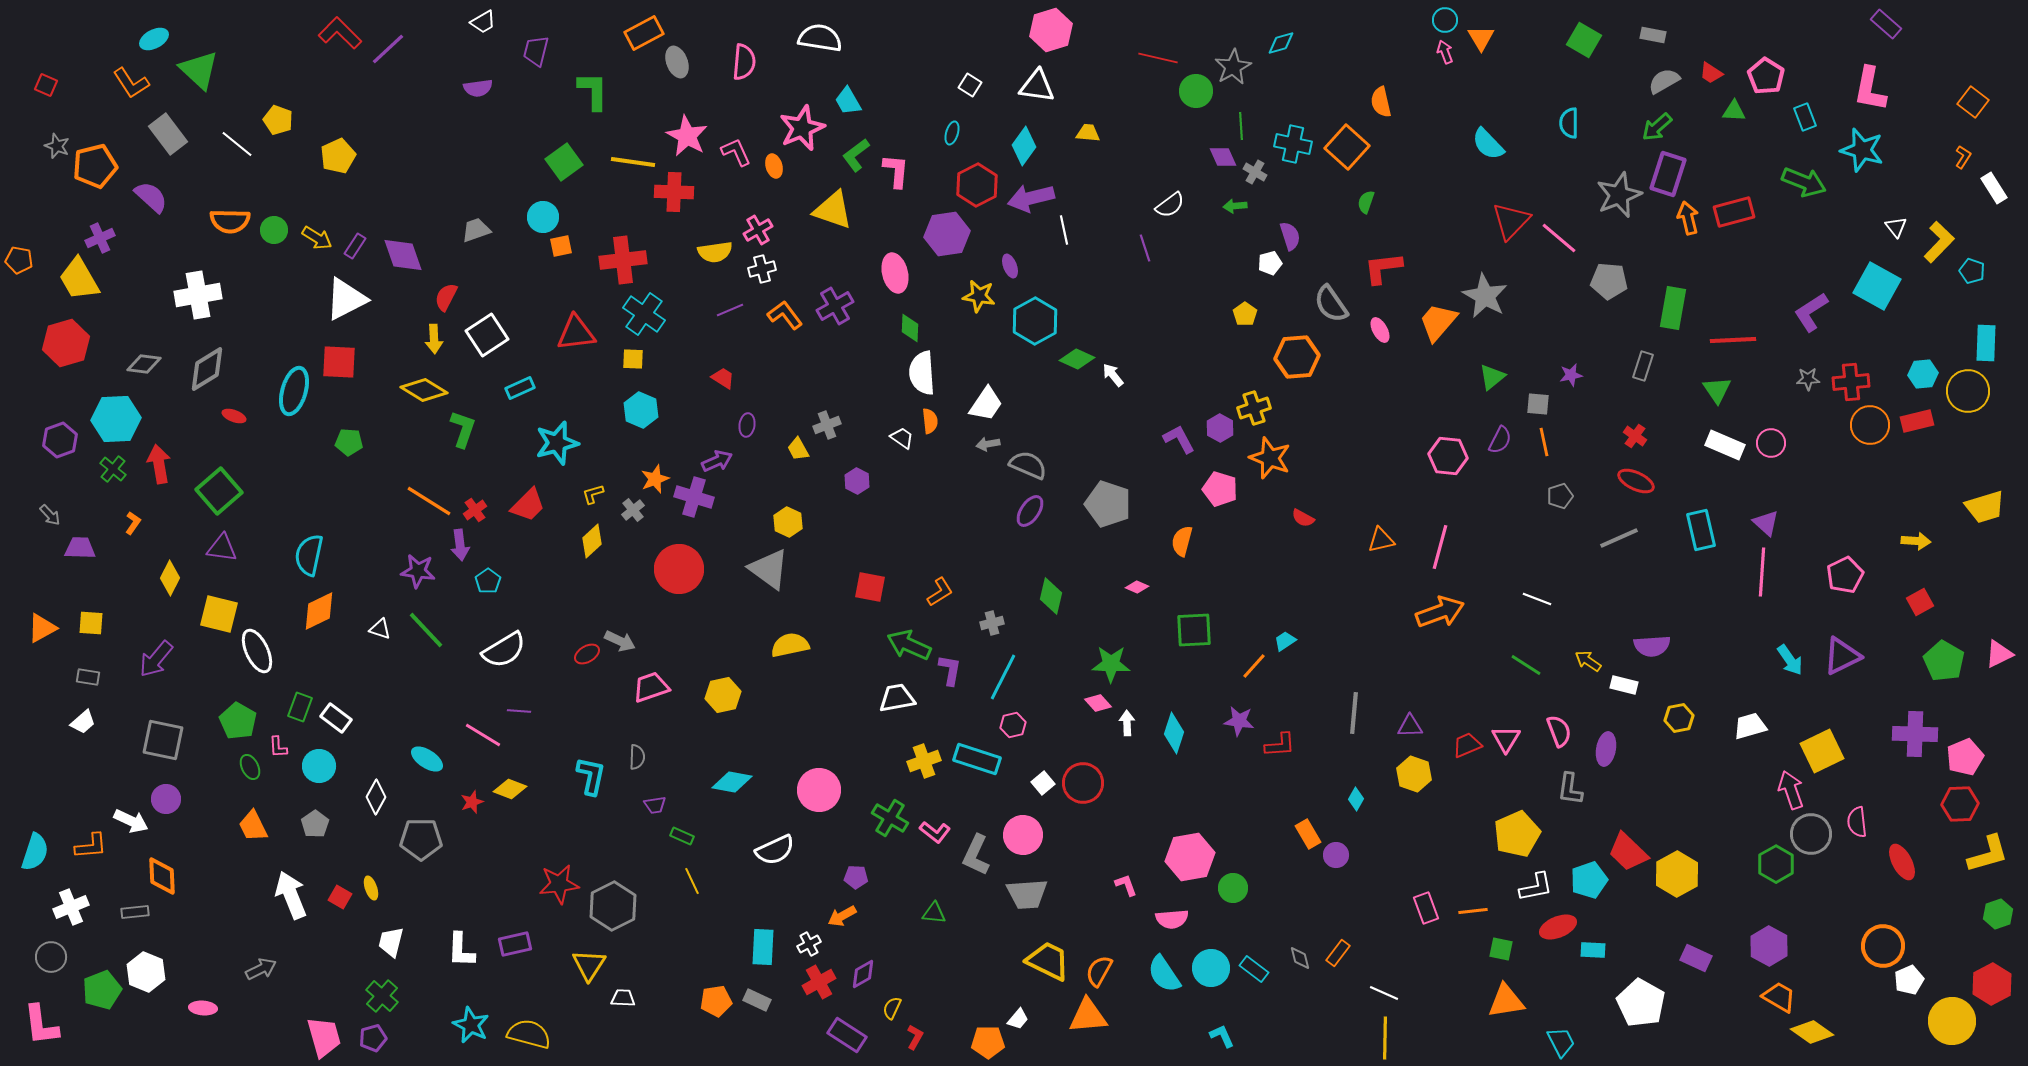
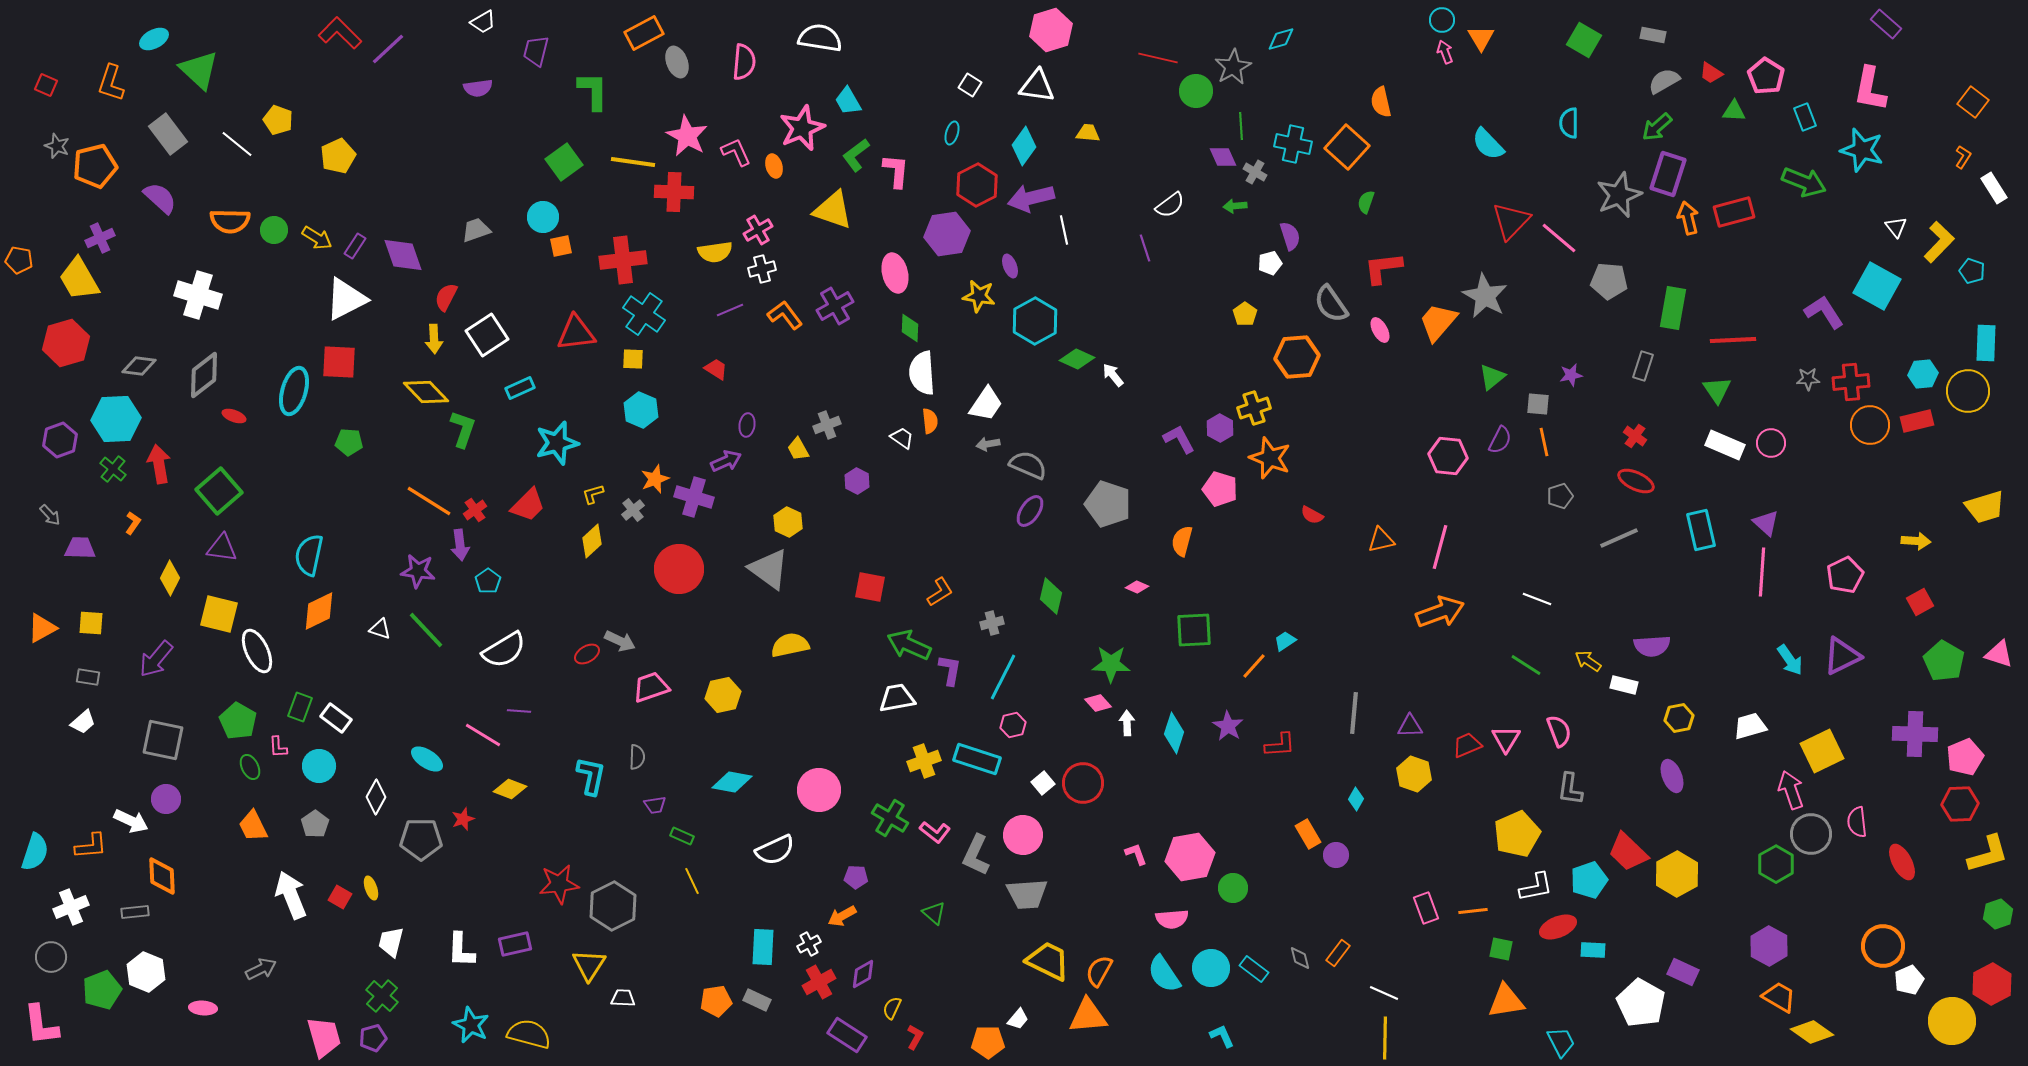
cyan circle at (1445, 20): moved 3 px left
cyan diamond at (1281, 43): moved 4 px up
orange L-shape at (131, 83): moved 20 px left; rotated 51 degrees clockwise
purple semicircle at (151, 197): moved 9 px right, 1 px down
white cross at (198, 295): rotated 27 degrees clockwise
purple L-shape at (1811, 312): moved 13 px right; rotated 90 degrees clockwise
gray diamond at (144, 364): moved 5 px left, 2 px down
gray diamond at (207, 369): moved 3 px left, 6 px down; rotated 6 degrees counterclockwise
red trapezoid at (723, 378): moved 7 px left, 9 px up
yellow diamond at (424, 390): moved 2 px right, 2 px down; rotated 15 degrees clockwise
purple arrow at (717, 461): moved 9 px right
red semicircle at (1303, 518): moved 9 px right, 3 px up
pink triangle at (1999, 654): rotated 44 degrees clockwise
purple star at (1239, 721): moved 11 px left, 5 px down; rotated 24 degrees clockwise
purple ellipse at (1606, 749): moved 66 px right, 27 px down; rotated 32 degrees counterclockwise
red star at (472, 802): moved 9 px left, 17 px down
pink L-shape at (1126, 885): moved 10 px right, 31 px up
green triangle at (934, 913): rotated 35 degrees clockwise
purple rectangle at (1696, 958): moved 13 px left, 14 px down
